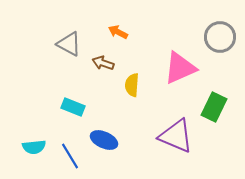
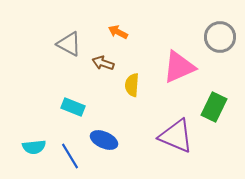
pink triangle: moved 1 px left, 1 px up
